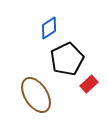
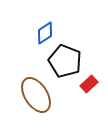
blue diamond: moved 4 px left, 5 px down
black pentagon: moved 2 px left, 2 px down; rotated 24 degrees counterclockwise
